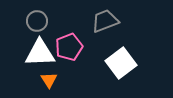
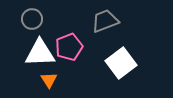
gray circle: moved 5 px left, 2 px up
